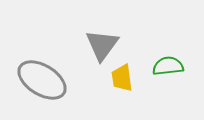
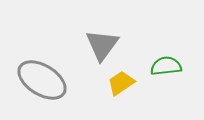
green semicircle: moved 2 px left
yellow trapezoid: moved 1 px left, 5 px down; rotated 64 degrees clockwise
